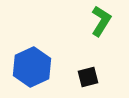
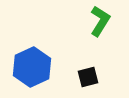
green L-shape: moved 1 px left
